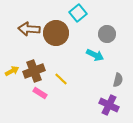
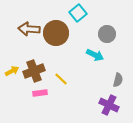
pink rectangle: rotated 40 degrees counterclockwise
